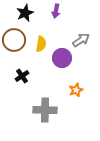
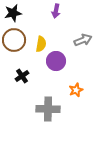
black star: moved 12 px left; rotated 12 degrees clockwise
gray arrow: moved 2 px right; rotated 12 degrees clockwise
purple circle: moved 6 px left, 3 px down
gray cross: moved 3 px right, 1 px up
